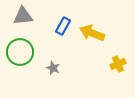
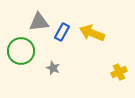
gray triangle: moved 16 px right, 6 px down
blue rectangle: moved 1 px left, 6 px down
green circle: moved 1 px right, 1 px up
yellow cross: moved 1 px right, 8 px down
